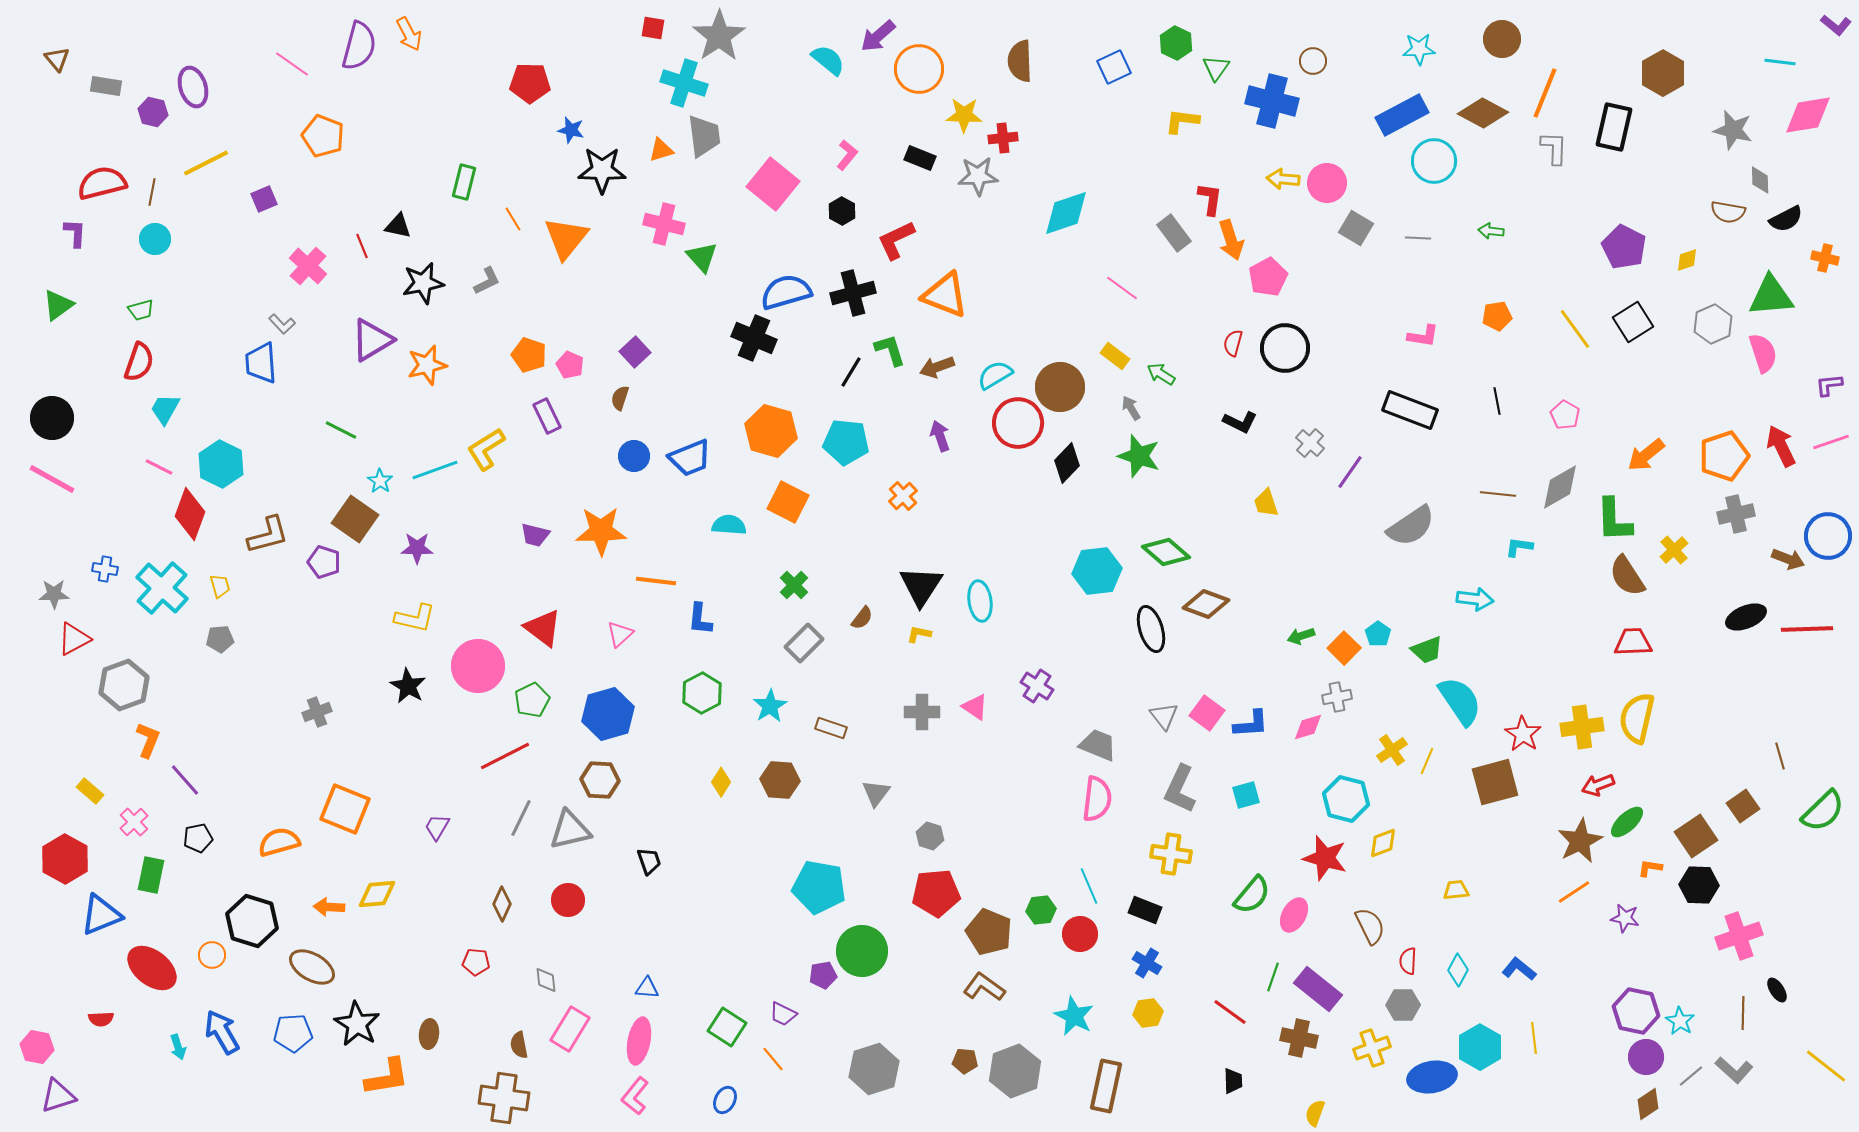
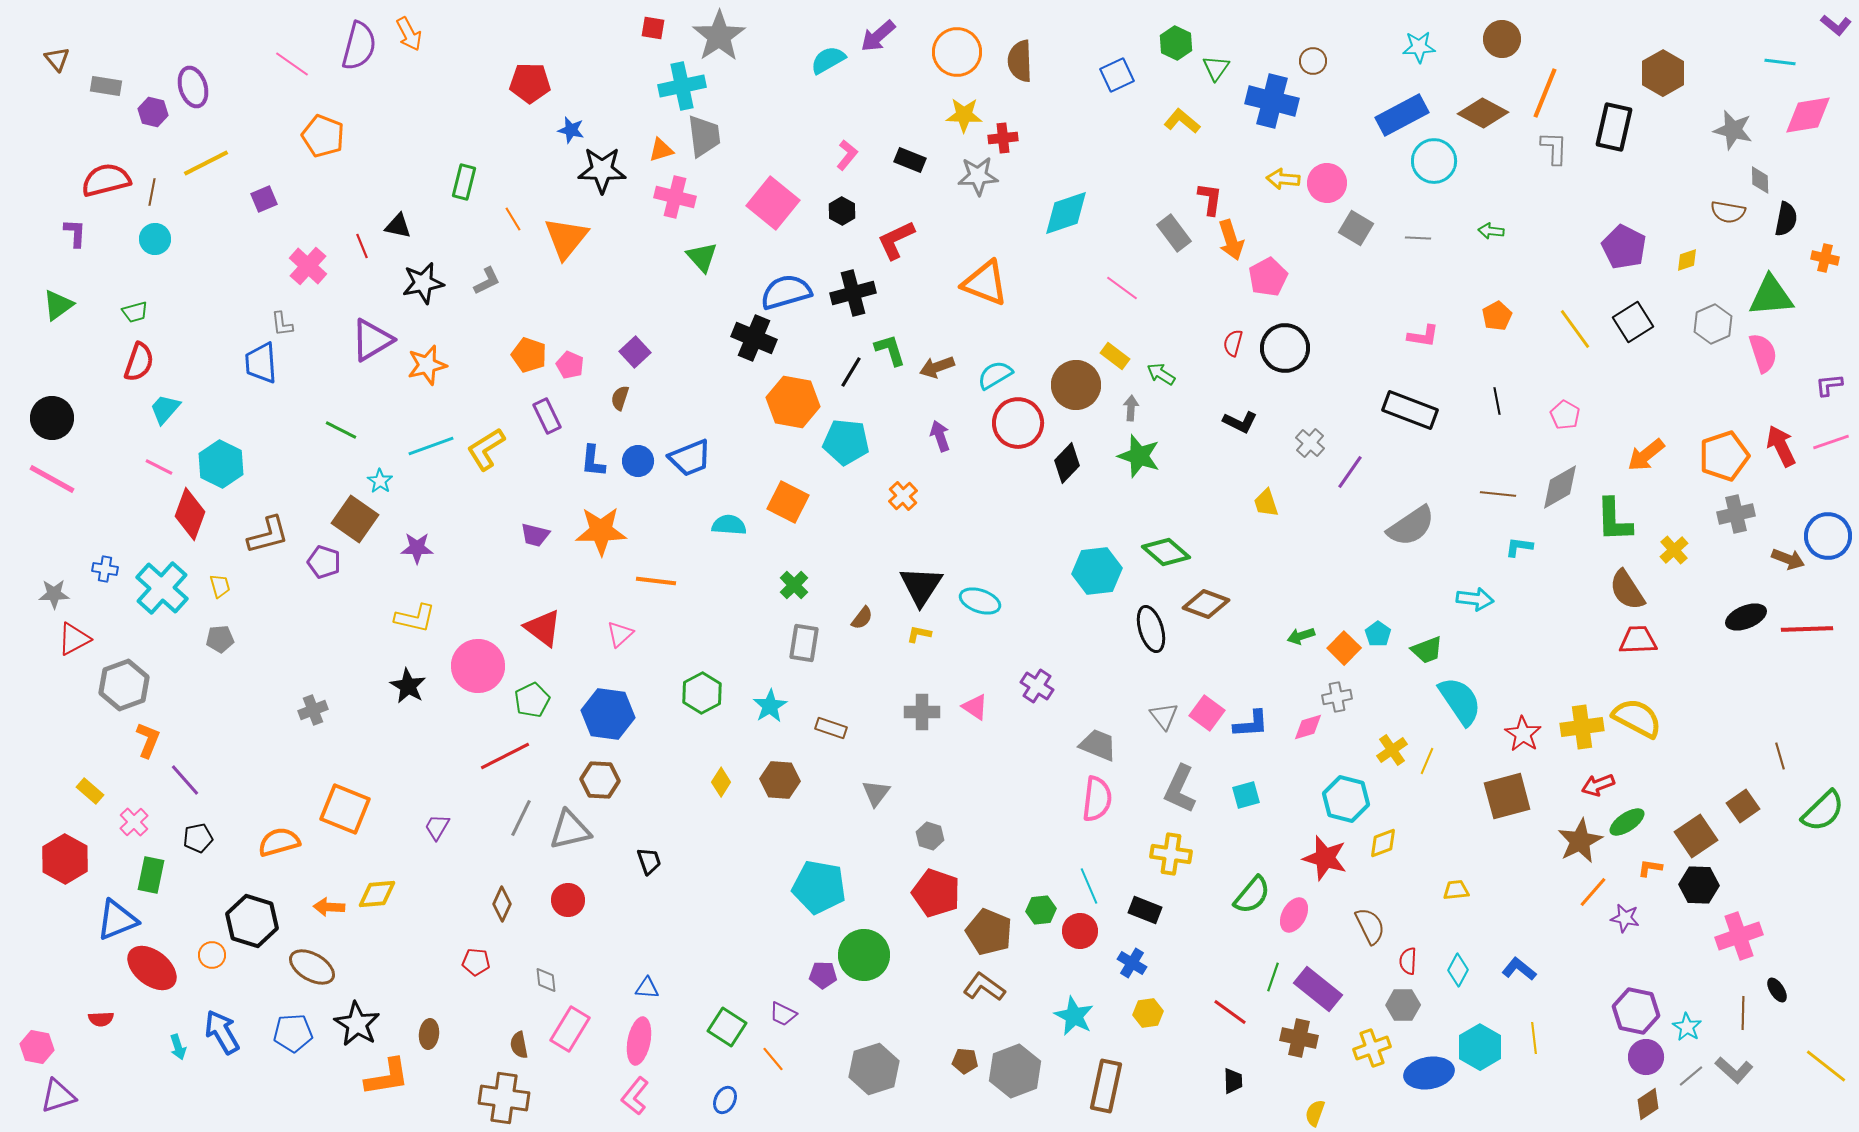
cyan star at (1419, 49): moved 2 px up
cyan semicircle at (828, 60): rotated 69 degrees counterclockwise
blue square at (1114, 67): moved 3 px right, 8 px down
orange circle at (919, 69): moved 38 px right, 17 px up
cyan cross at (684, 83): moved 2 px left, 3 px down; rotated 30 degrees counterclockwise
yellow L-shape at (1182, 121): rotated 33 degrees clockwise
black rectangle at (920, 158): moved 10 px left, 2 px down
red semicircle at (102, 183): moved 4 px right, 3 px up
pink square at (773, 184): moved 19 px down
black semicircle at (1786, 219): rotated 52 degrees counterclockwise
pink cross at (664, 224): moved 11 px right, 27 px up
orange triangle at (945, 295): moved 40 px right, 12 px up
green trapezoid at (141, 310): moved 6 px left, 2 px down
orange pentagon at (1497, 316): rotated 20 degrees counterclockwise
gray L-shape at (282, 324): rotated 36 degrees clockwise
brown circle at (1060, 387): moved 16 px right, 2 px up
gray arrow at (1131, 408): rotated 35 degrees clockwise
cyan trapezoid at (165, 409): rotated 12 degrees clockwise
orange hexagon at (771, 431): moved 22 px right, 29 px up; rotated 6 degrees counterclockwise
blue circle at (634, 456): moved 4 px right, 5 px down
cyan line at (435, 470): moved 4 px left, 24 px up
brown semicircle at (1627, 576): moved 14 px down
cyan ellipse at (980, 601): rotated 63 degrees counterclockwise
blue L-shape at (700, 619): moved 107 px left, 158 px up
red trapezoid at (1633, 642): moved 5 px right, 2 px up
gray rectangle at (804, 643): rotated 36 degrees counterclockwise
gray cross at (317, 712): moved 4 px left, 2 px up
blue hexagon at (608, 714): rotated 24 degrees clockwise
yellow semicircle at (1637, 718): rotated 105 degrees clockwise
brown square at (1495, 782): moved 12 px right, 14 px down
green ellipse at (1627, 822): rotated 9 degrees clockwise
orange line at (1574, 892): moved 19 px right; rotated 16 degrees counterclockwise
red pentagon at (936, 893): rotated 24 degrees clockwise
blue triangle at (101, 915): moved 16 px right, 5 px down
red circle at (1080, 934): moved 3 px up
green circle at (862, 951): moved 2 px right, 4 px down
blue cross at (1147, 963): moved 15 px left
purple pentagon at (823, 975): rotated 12 degrees clockwise
cyan star at (1680, 1021): moved 7 px right, 6 px down
blue ellipse at (1432, 1077): moved 3 px left, 4 px up
